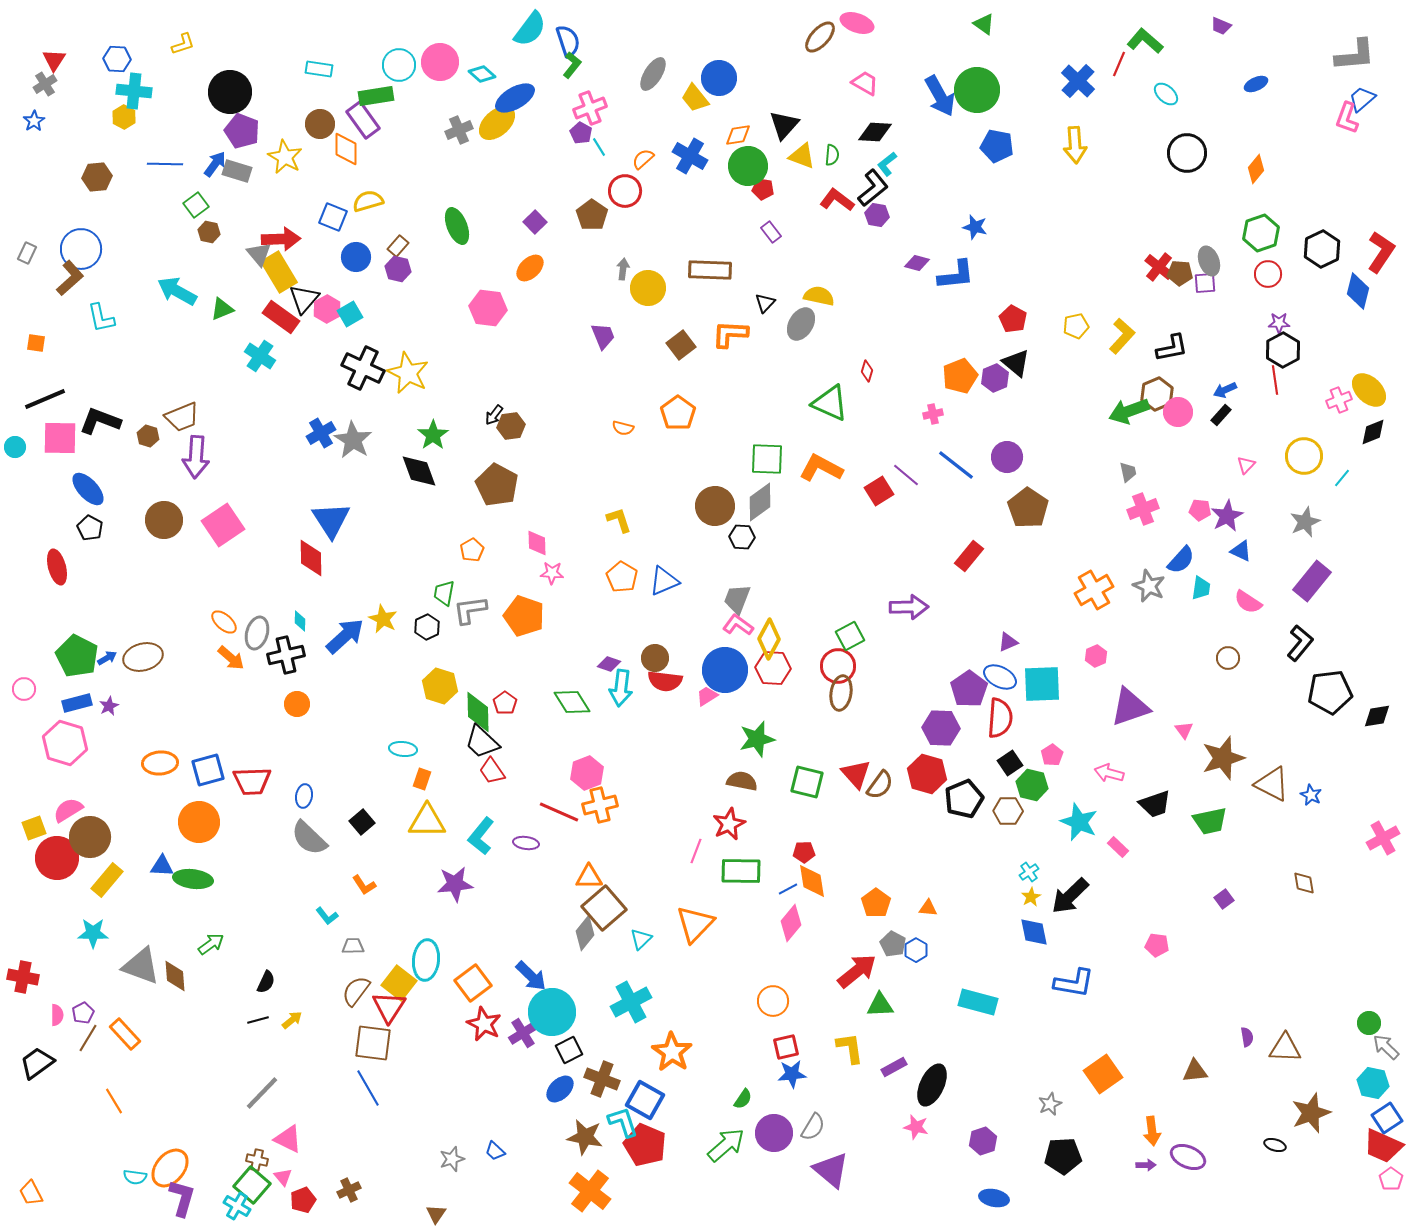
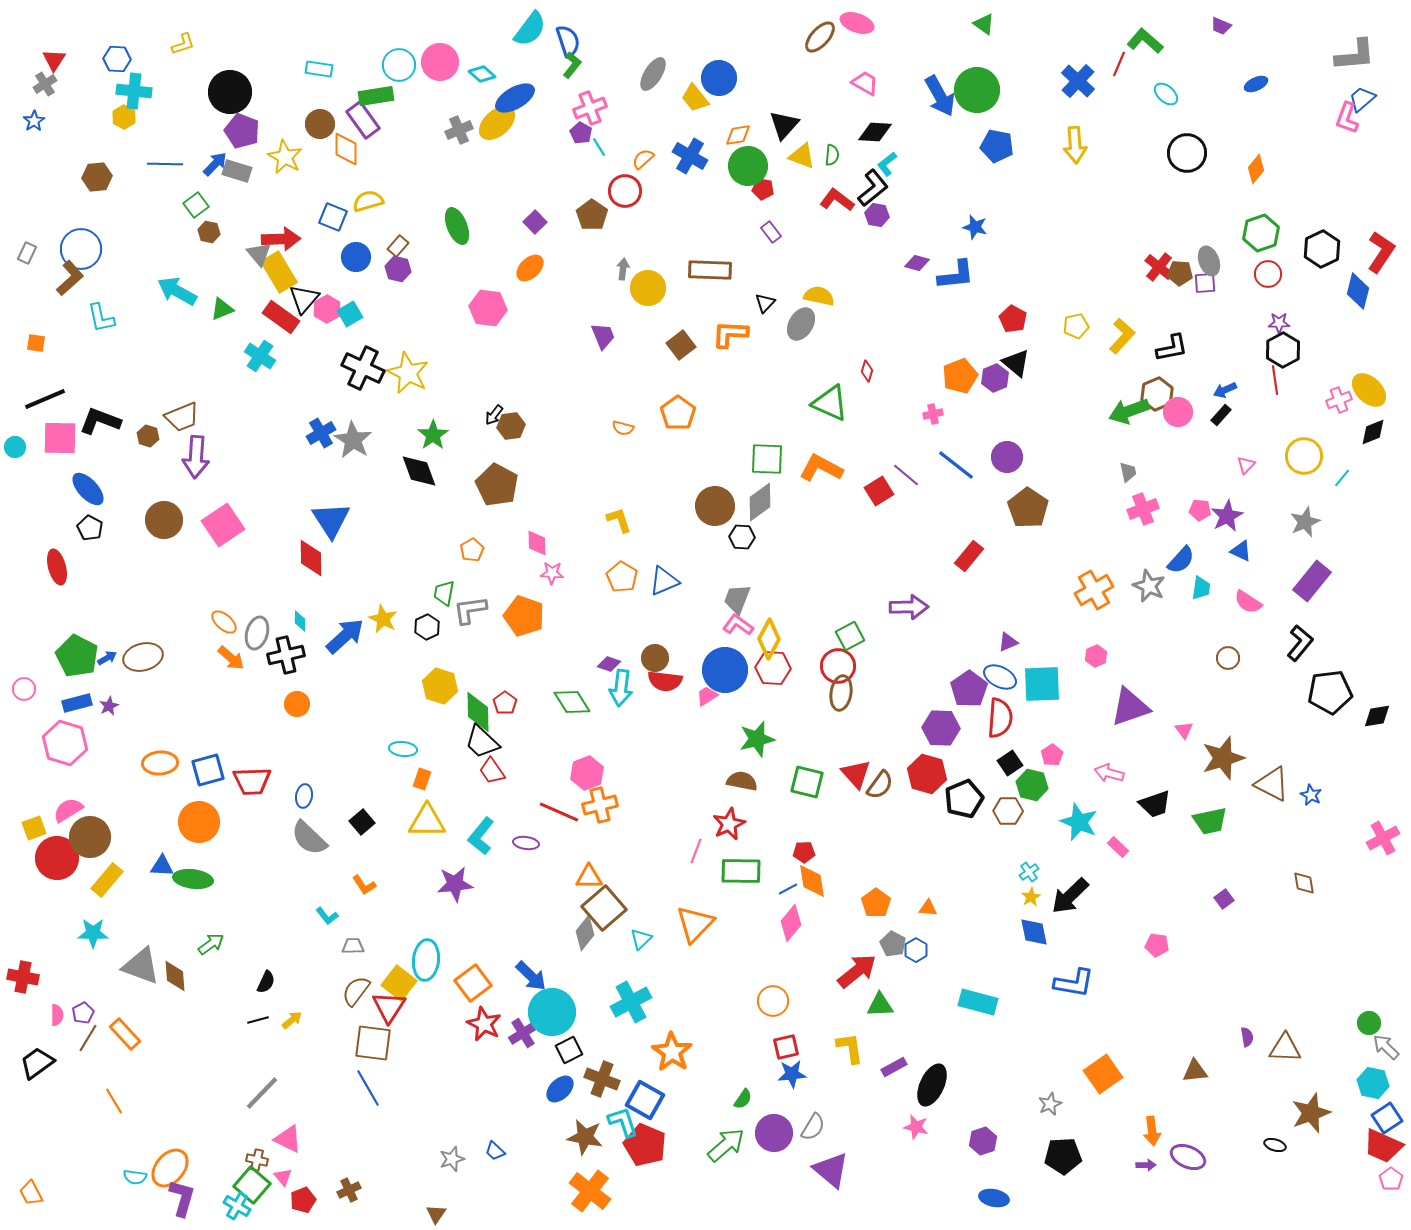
blue arrow at (215, 164): rotated 8 degrees clockwise
